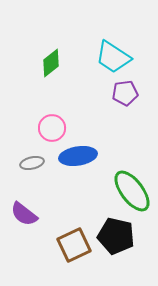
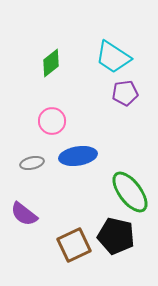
pink circle: moved 7 px up
green ellipse: moved 2 px left, 1 px down
